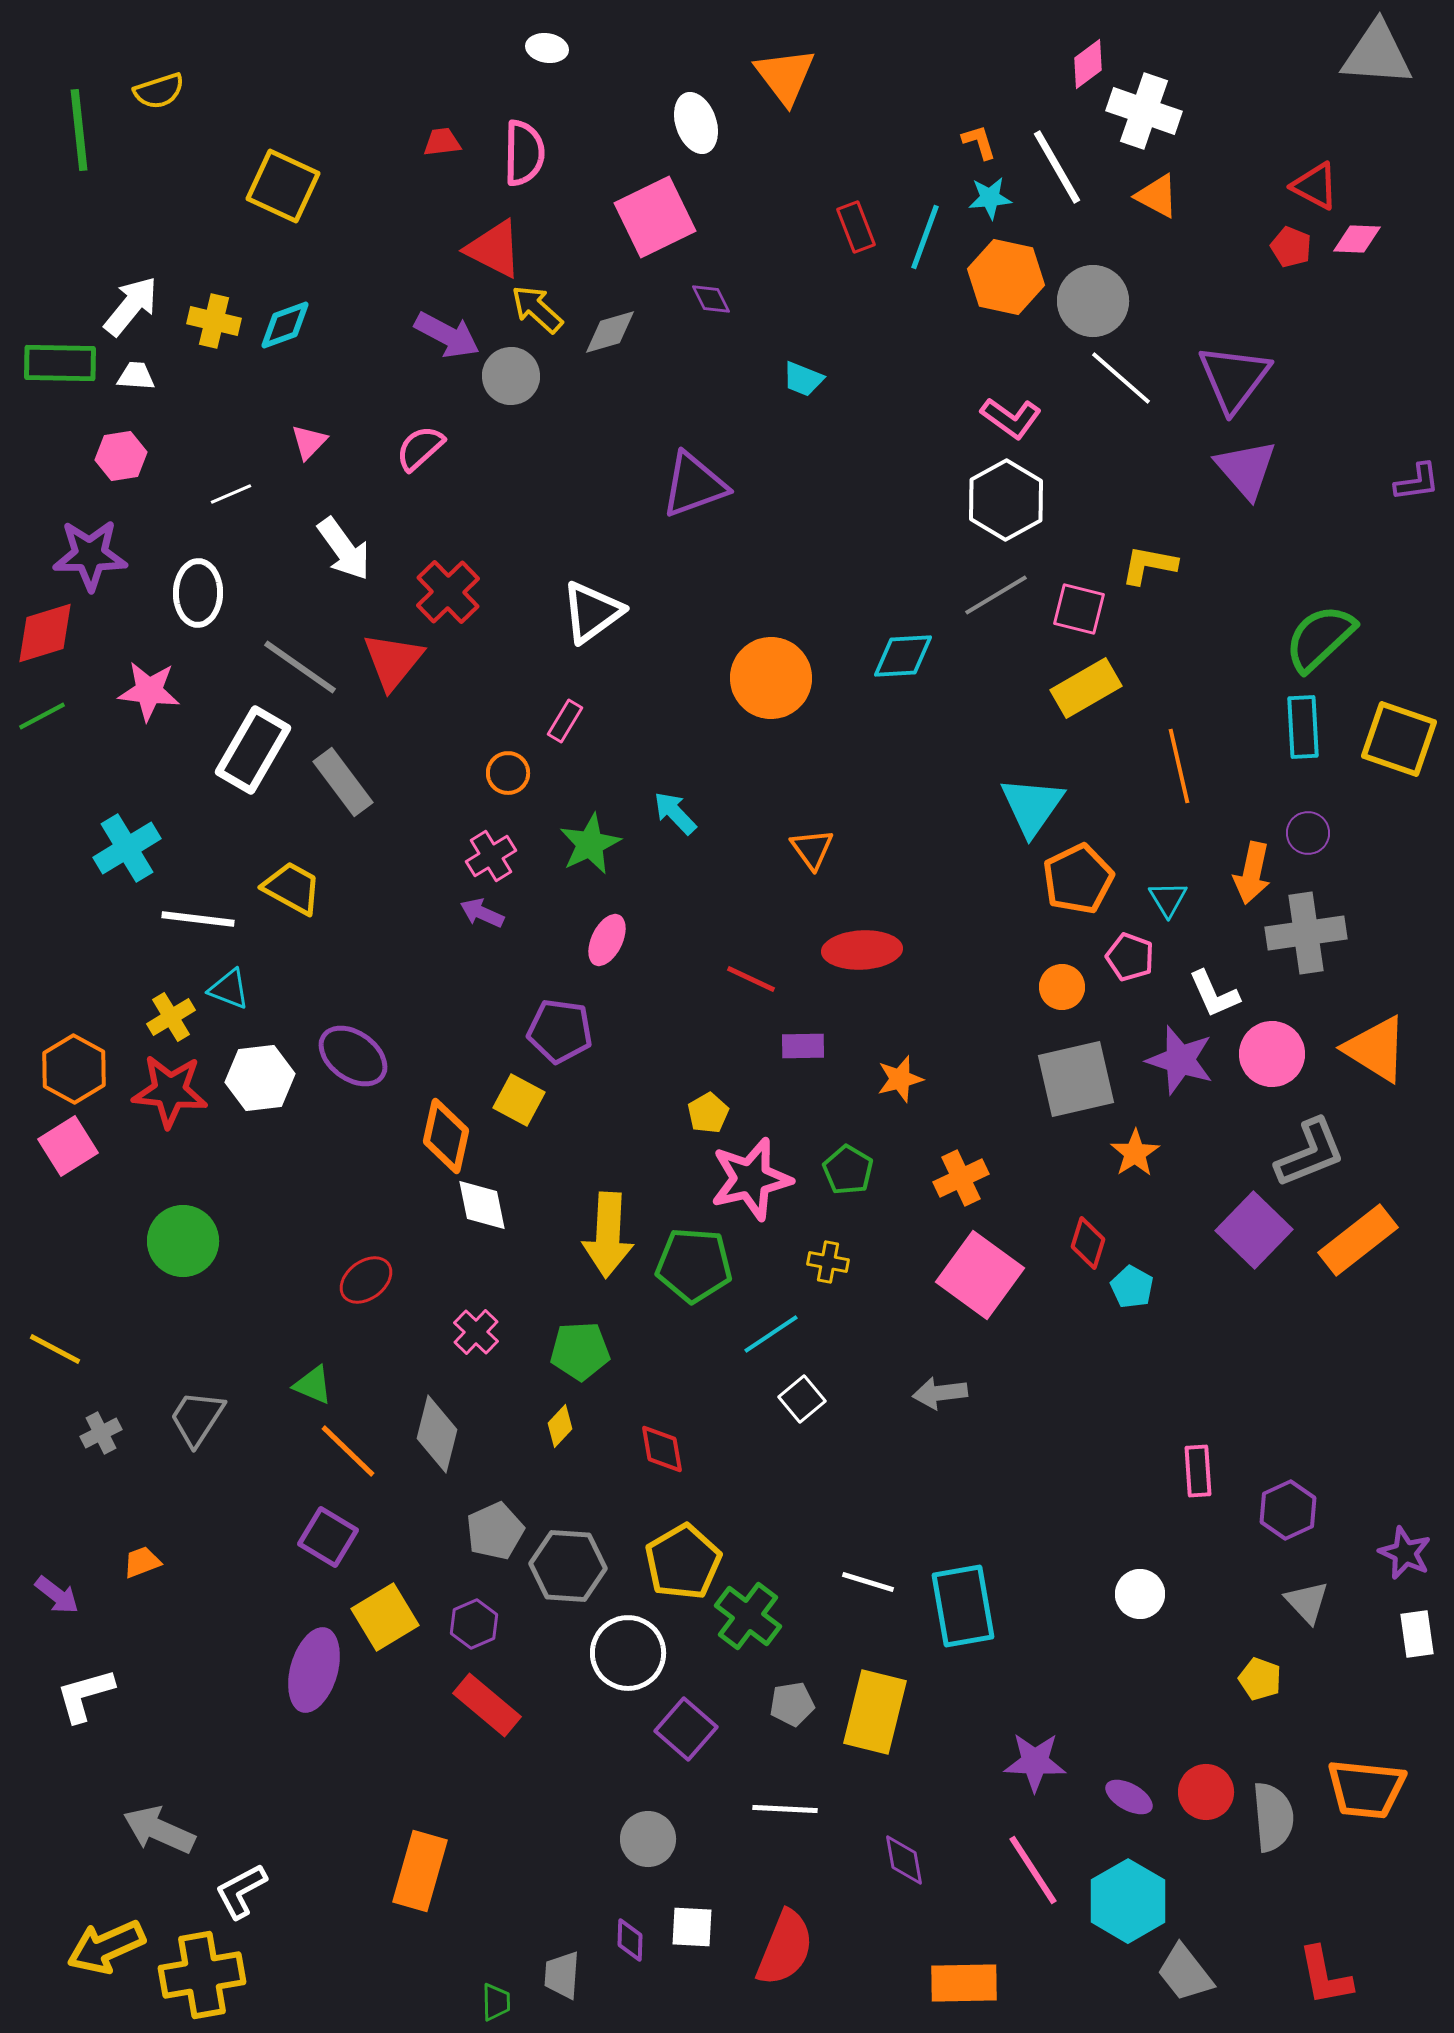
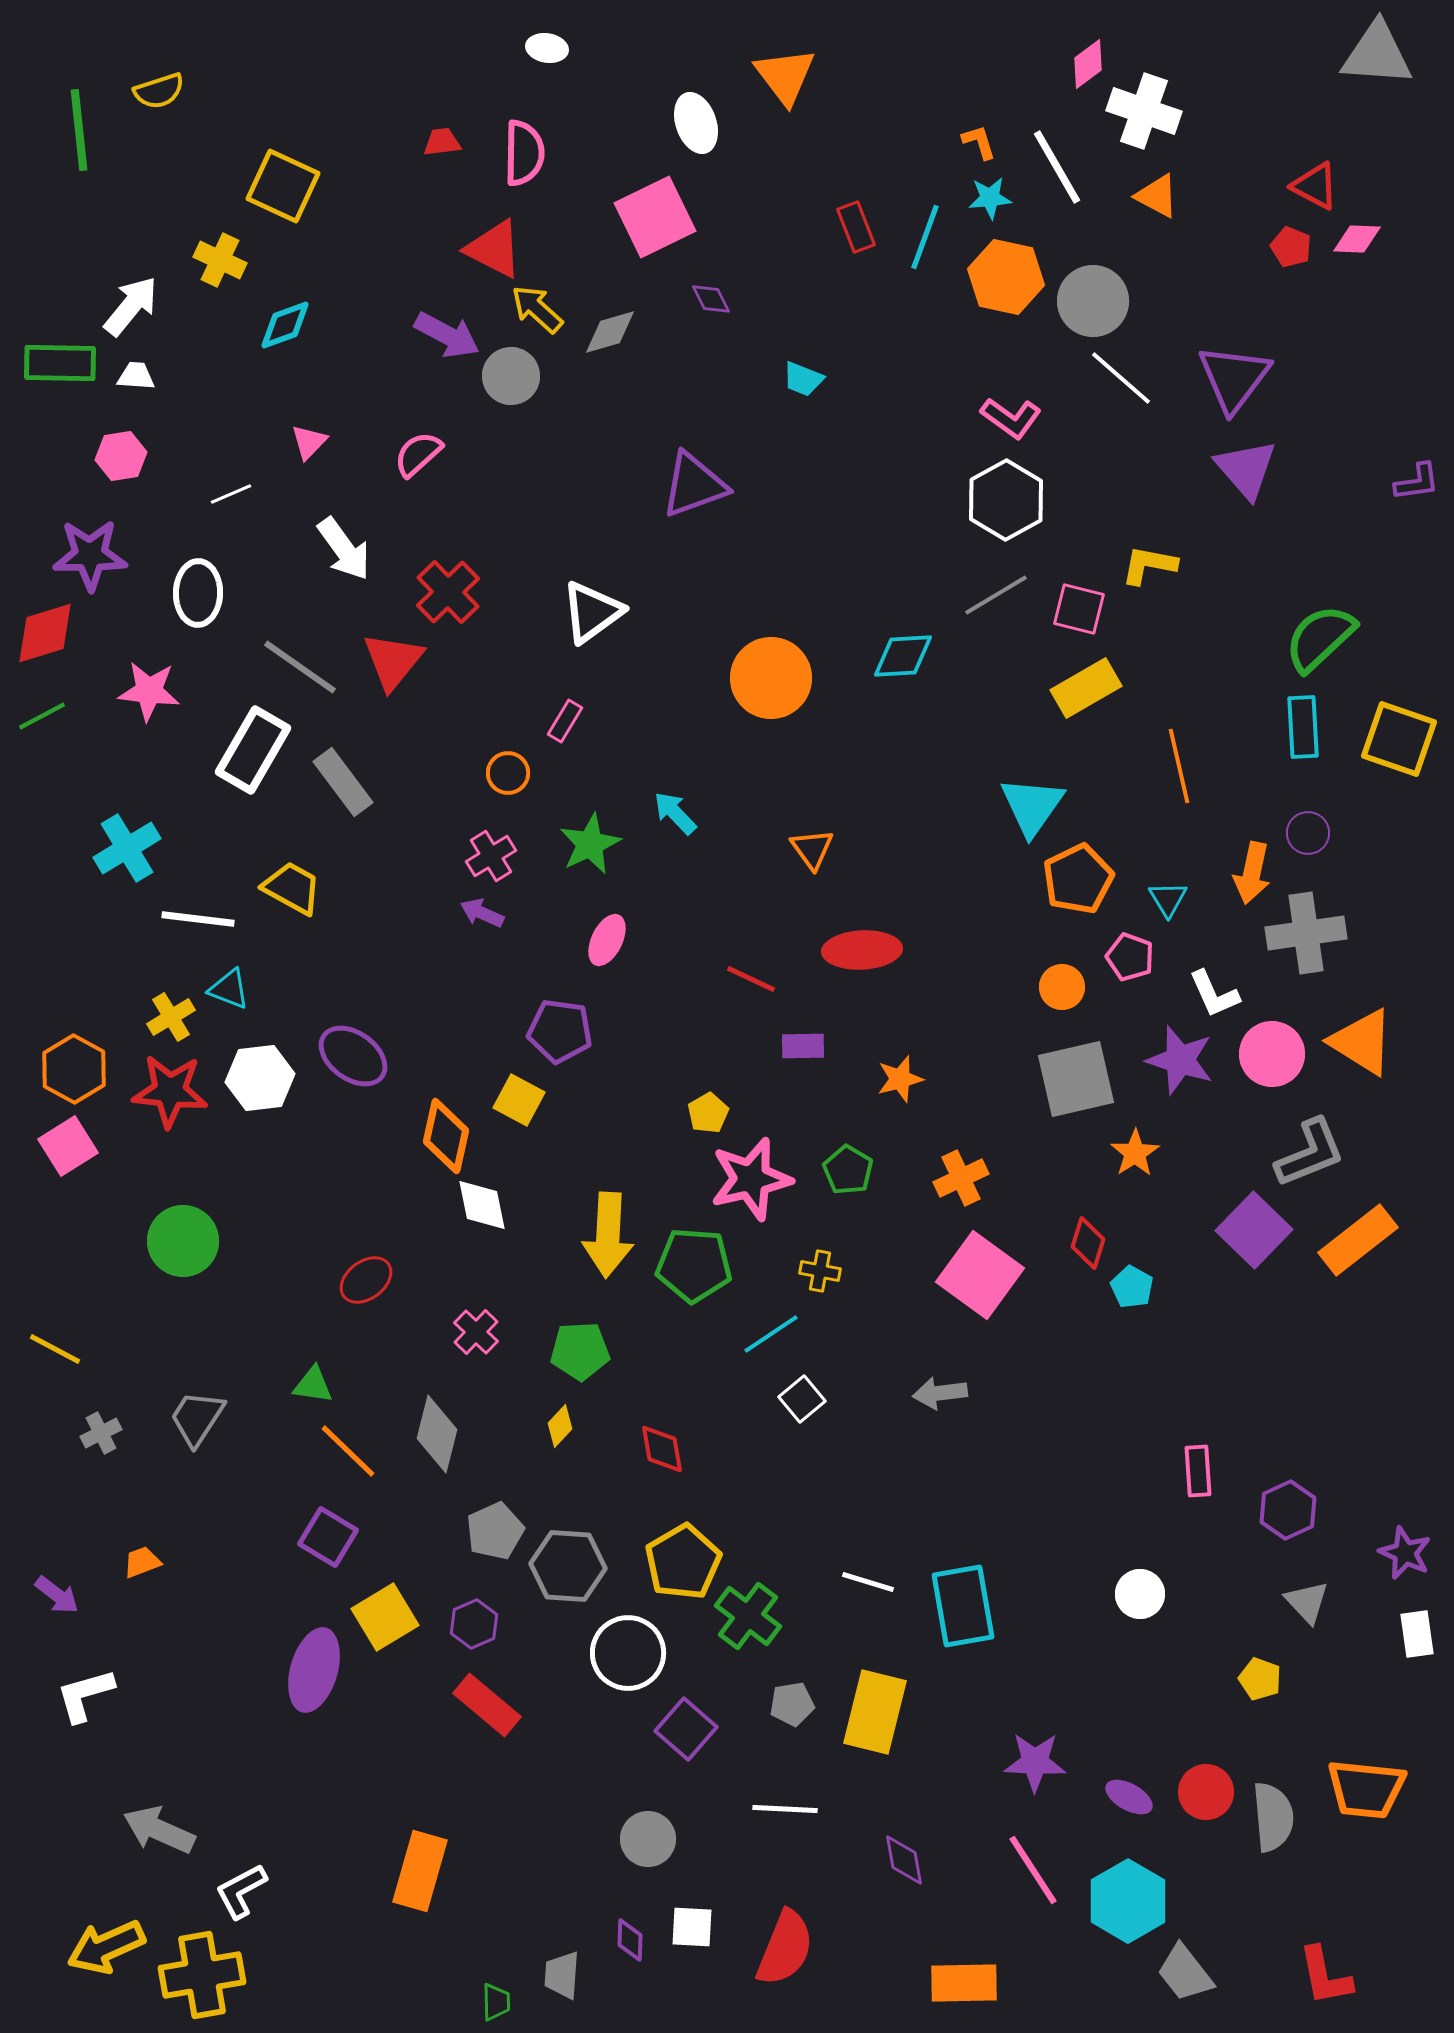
yellow cross at (214, 321): moved 6 px right, 61 px up; rotated 12 degrees clockwise
pink semicircle at (420, 448): moved 2 px left, 6 px down
orange triangle at (1376, 1049): moved 14 px left, 7 px up
yellow cross at (828, 1262): moved 8 px left, 9 px down
green triangle at (313, 1385): rotated 15 degrees counterclockwise
